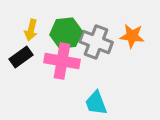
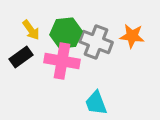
yellow arrow: rotated 50 degrees counterclockwise
